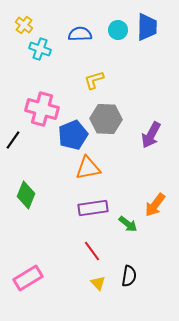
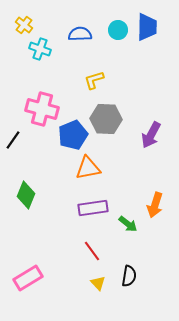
orange arrow: rotated 20 degrees counterclockwise
